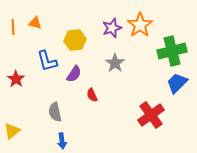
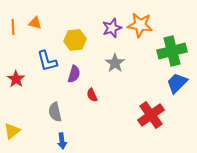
orange star: rotated 30 degrees counterclockwise
purple semicircle: rotated 18 degrees counterclockwise
